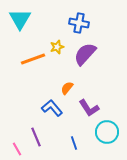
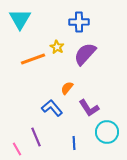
blue cross: moved 1 px up; rotated 12 degrees counterclockwise
yellow star: rotated 24 degrees counterclockwise
blue line: rotated 16 degrees clockwise
